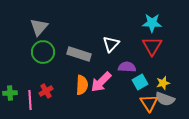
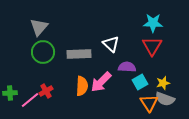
cyan star: moved 1 px right
white triangle: rotated 30 degrees counterclockwise
gray rectangle: rotated 20 degrees counterclockwise
orange semicircle: moved 1 px down
pink line: rotated 54 degrees clockwise
